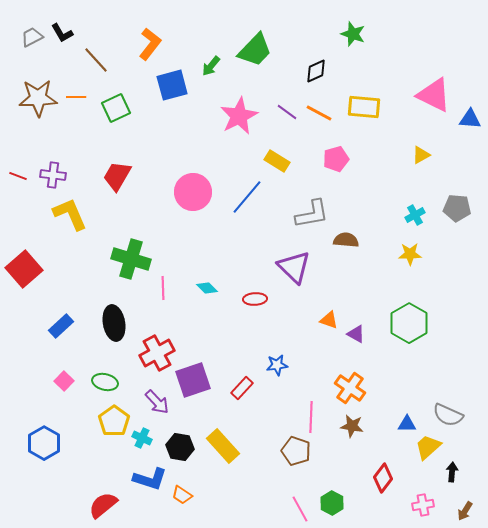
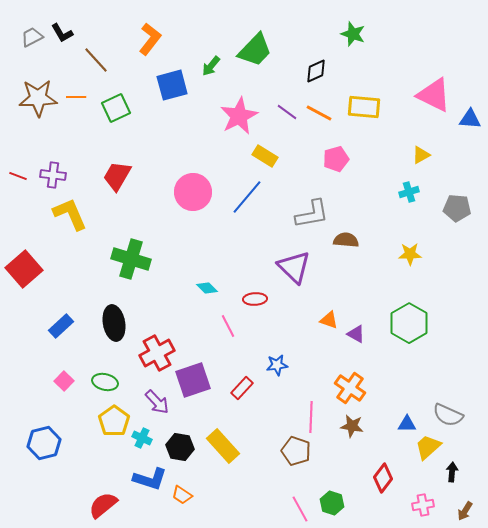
orange L-shape at (150, 44): moved 5 px up
yellow rectangle at (277, 161): moved 12 px left, 5 px up
cyan cross at (415, 215): moved 6 px left, 23 px up; rotated 12 degrees clockwise
pink line at (163, 288): moved 65 px right, 38 px down; rotated 25 degrees counterclockwise
blue hexagon at (44, 443): rotated 16 degrees clockwise
green hexagon at (332, 503): rotated 10 degrees counterclockwise
